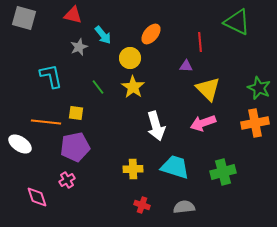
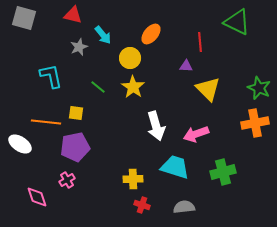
green line: rotated 14 degrees counterclockwise
pink arrow: moved 7 px left, 11 px down
yellow cross: moved 10 px down
